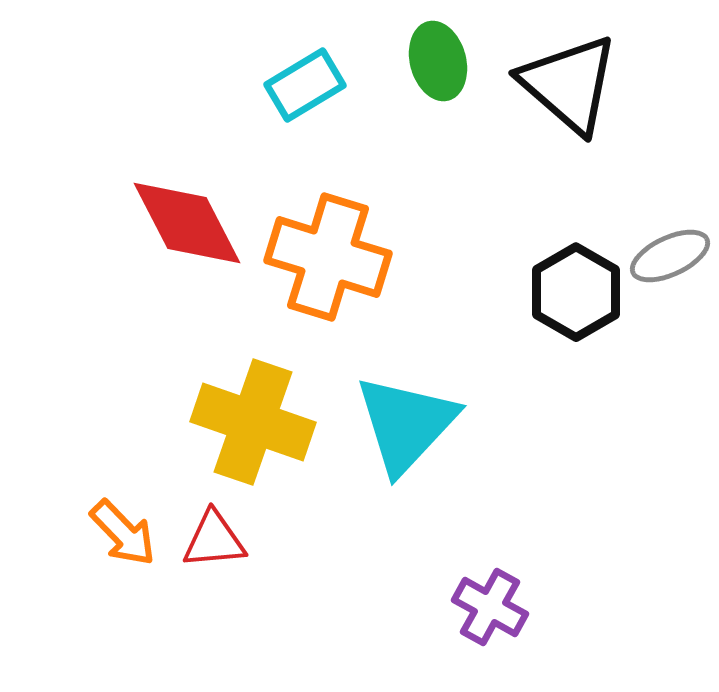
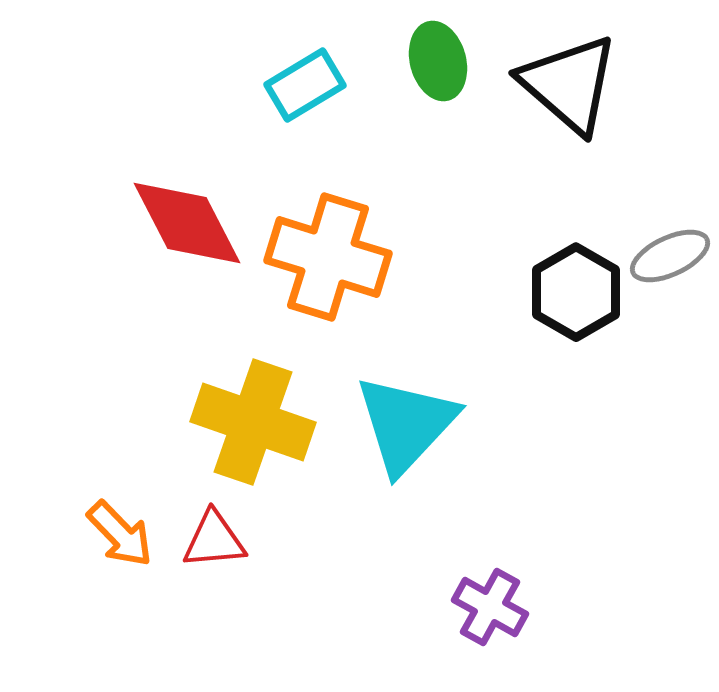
orange arrow: moved 3 px left, 1 px down
